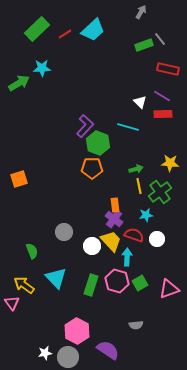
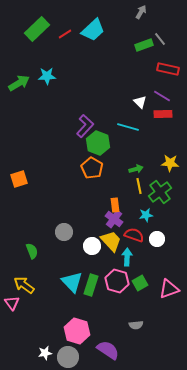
cyan star at (42, 68): moved 5 px right, 8 px down
orange pentagon at (92, 168): rotated 30 degrees clockwise
cyan triangle at (56, 278): moved 16 px right, 4 px down
pink hexagon at (77, 331): rotated 10 degrees counterclockwise
